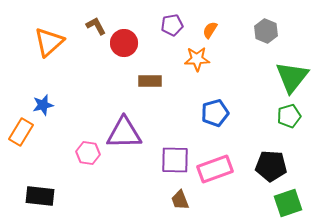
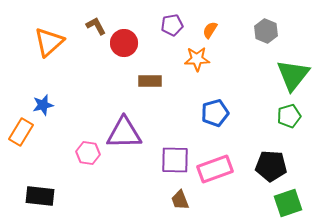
green triangle: moved 1 px right, 2 px up
